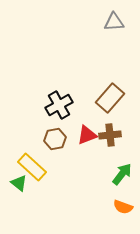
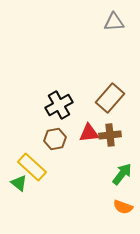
red triangle: moved 2 px right, 2 px up; rotated 15 degrees clockwise
